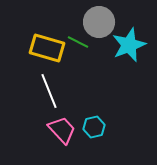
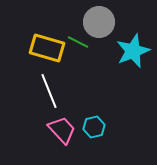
cyan star: moved 4 px right, 6 px down
